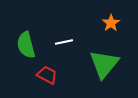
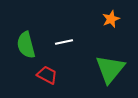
orange star: moved 4 px up; rotated 12 degrees clockwise
green triangle: moved 6 px right, 5 px down
